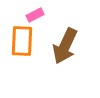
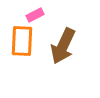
brown arrow: moved 2 px left
